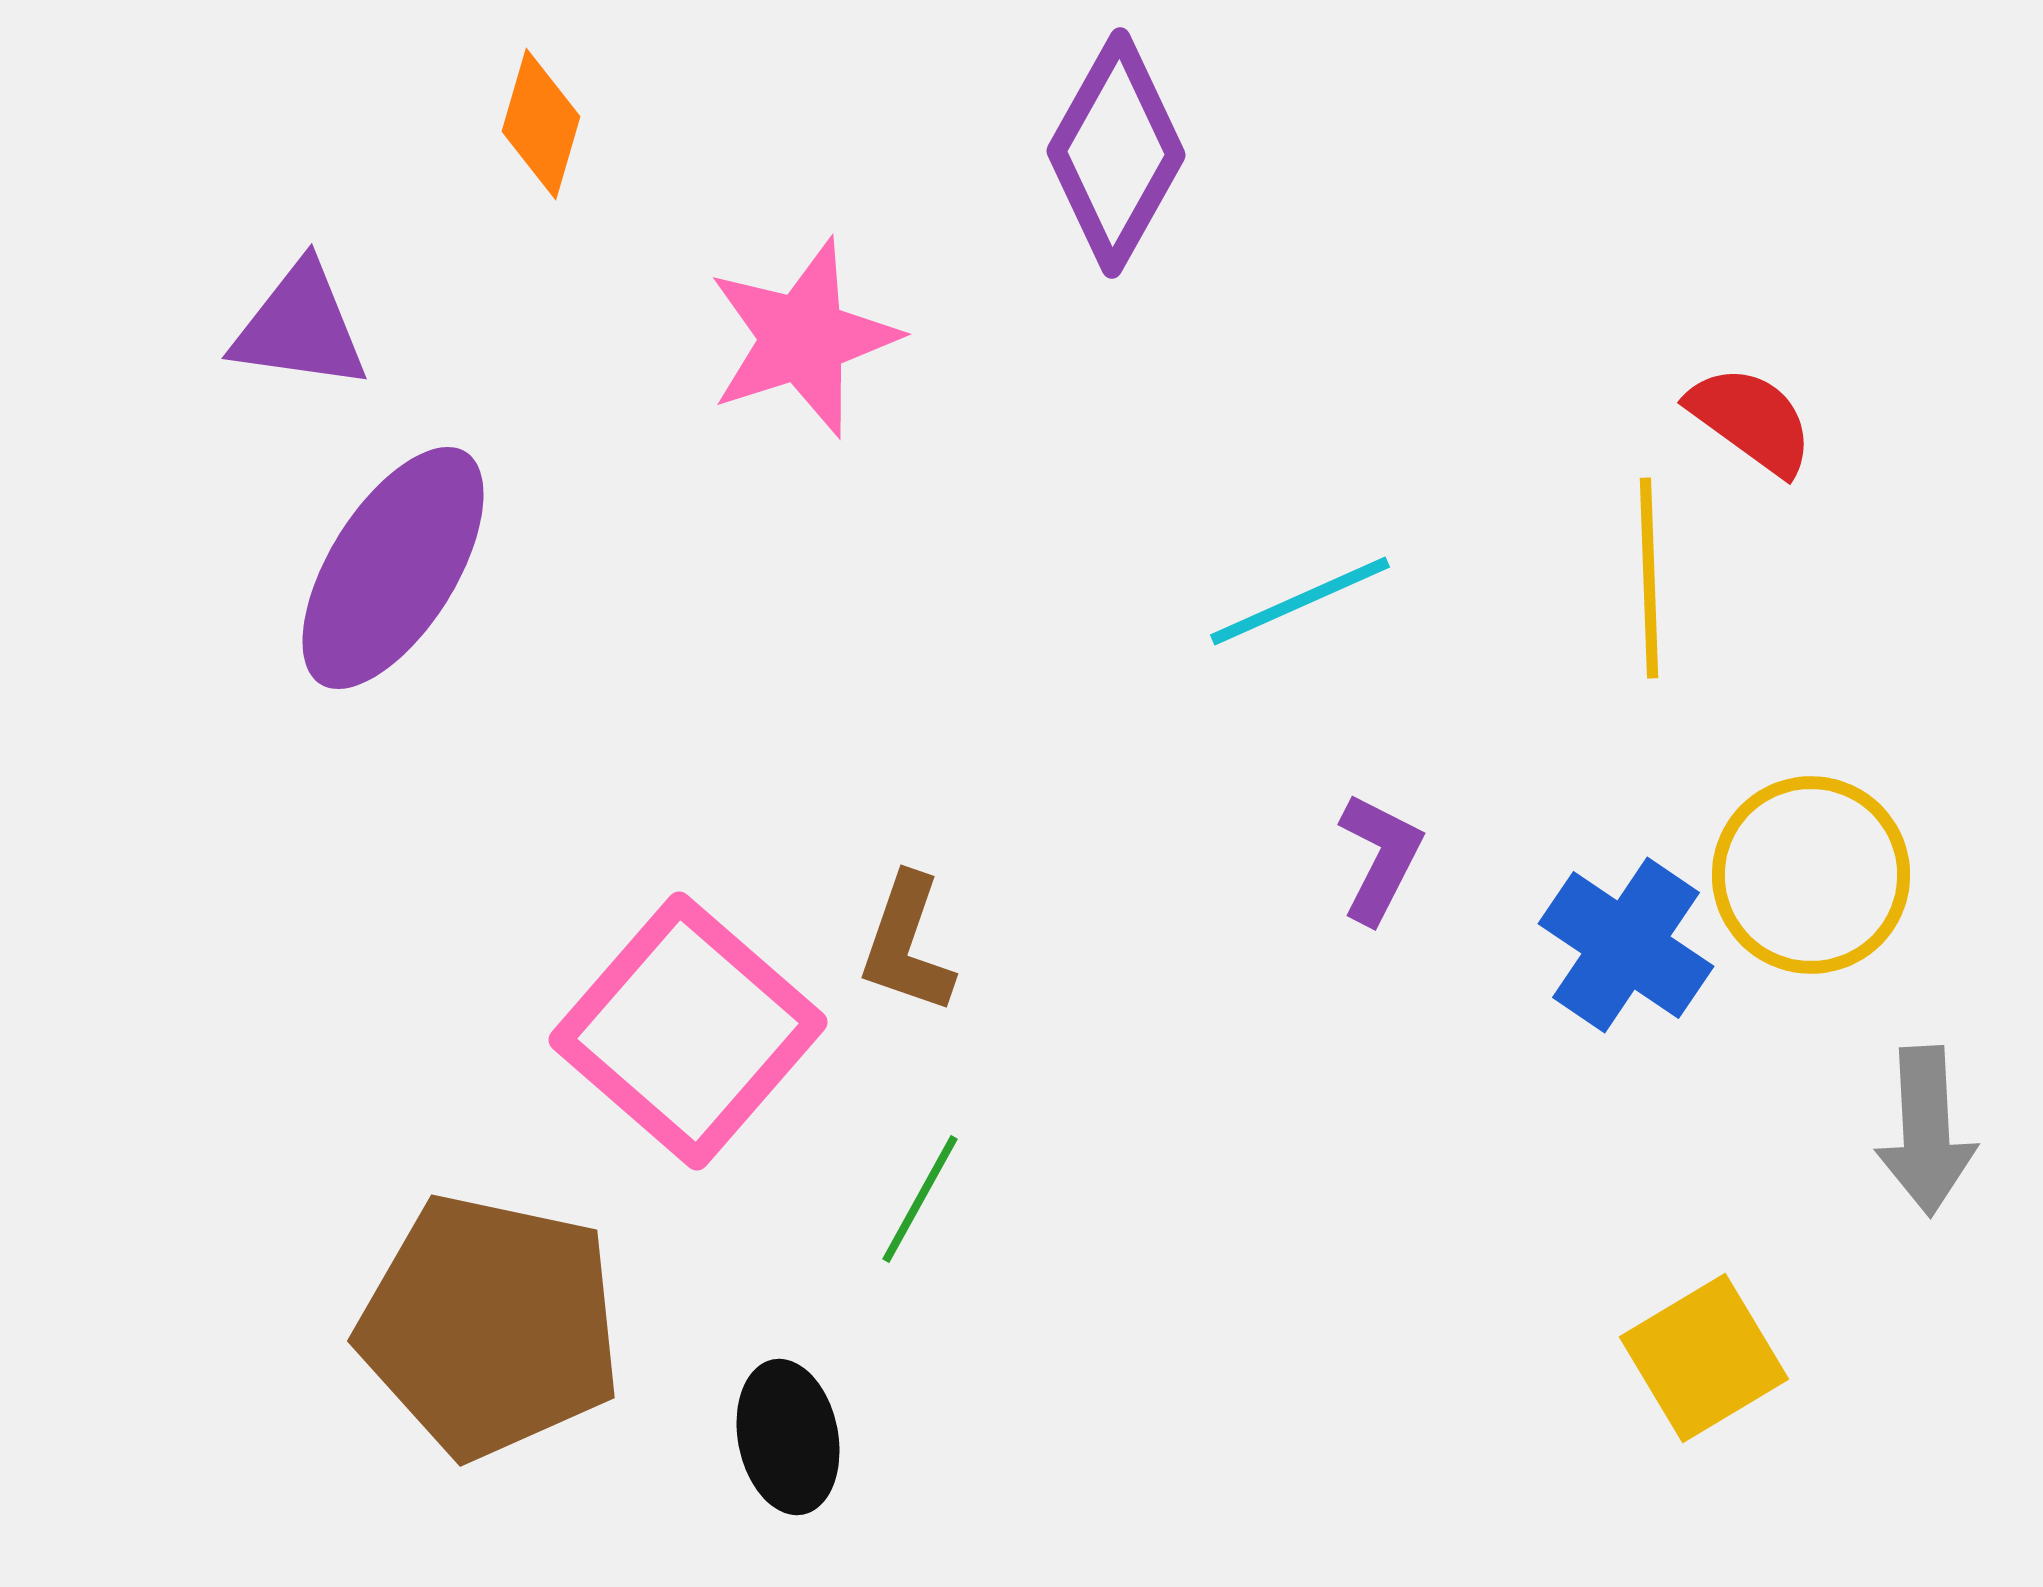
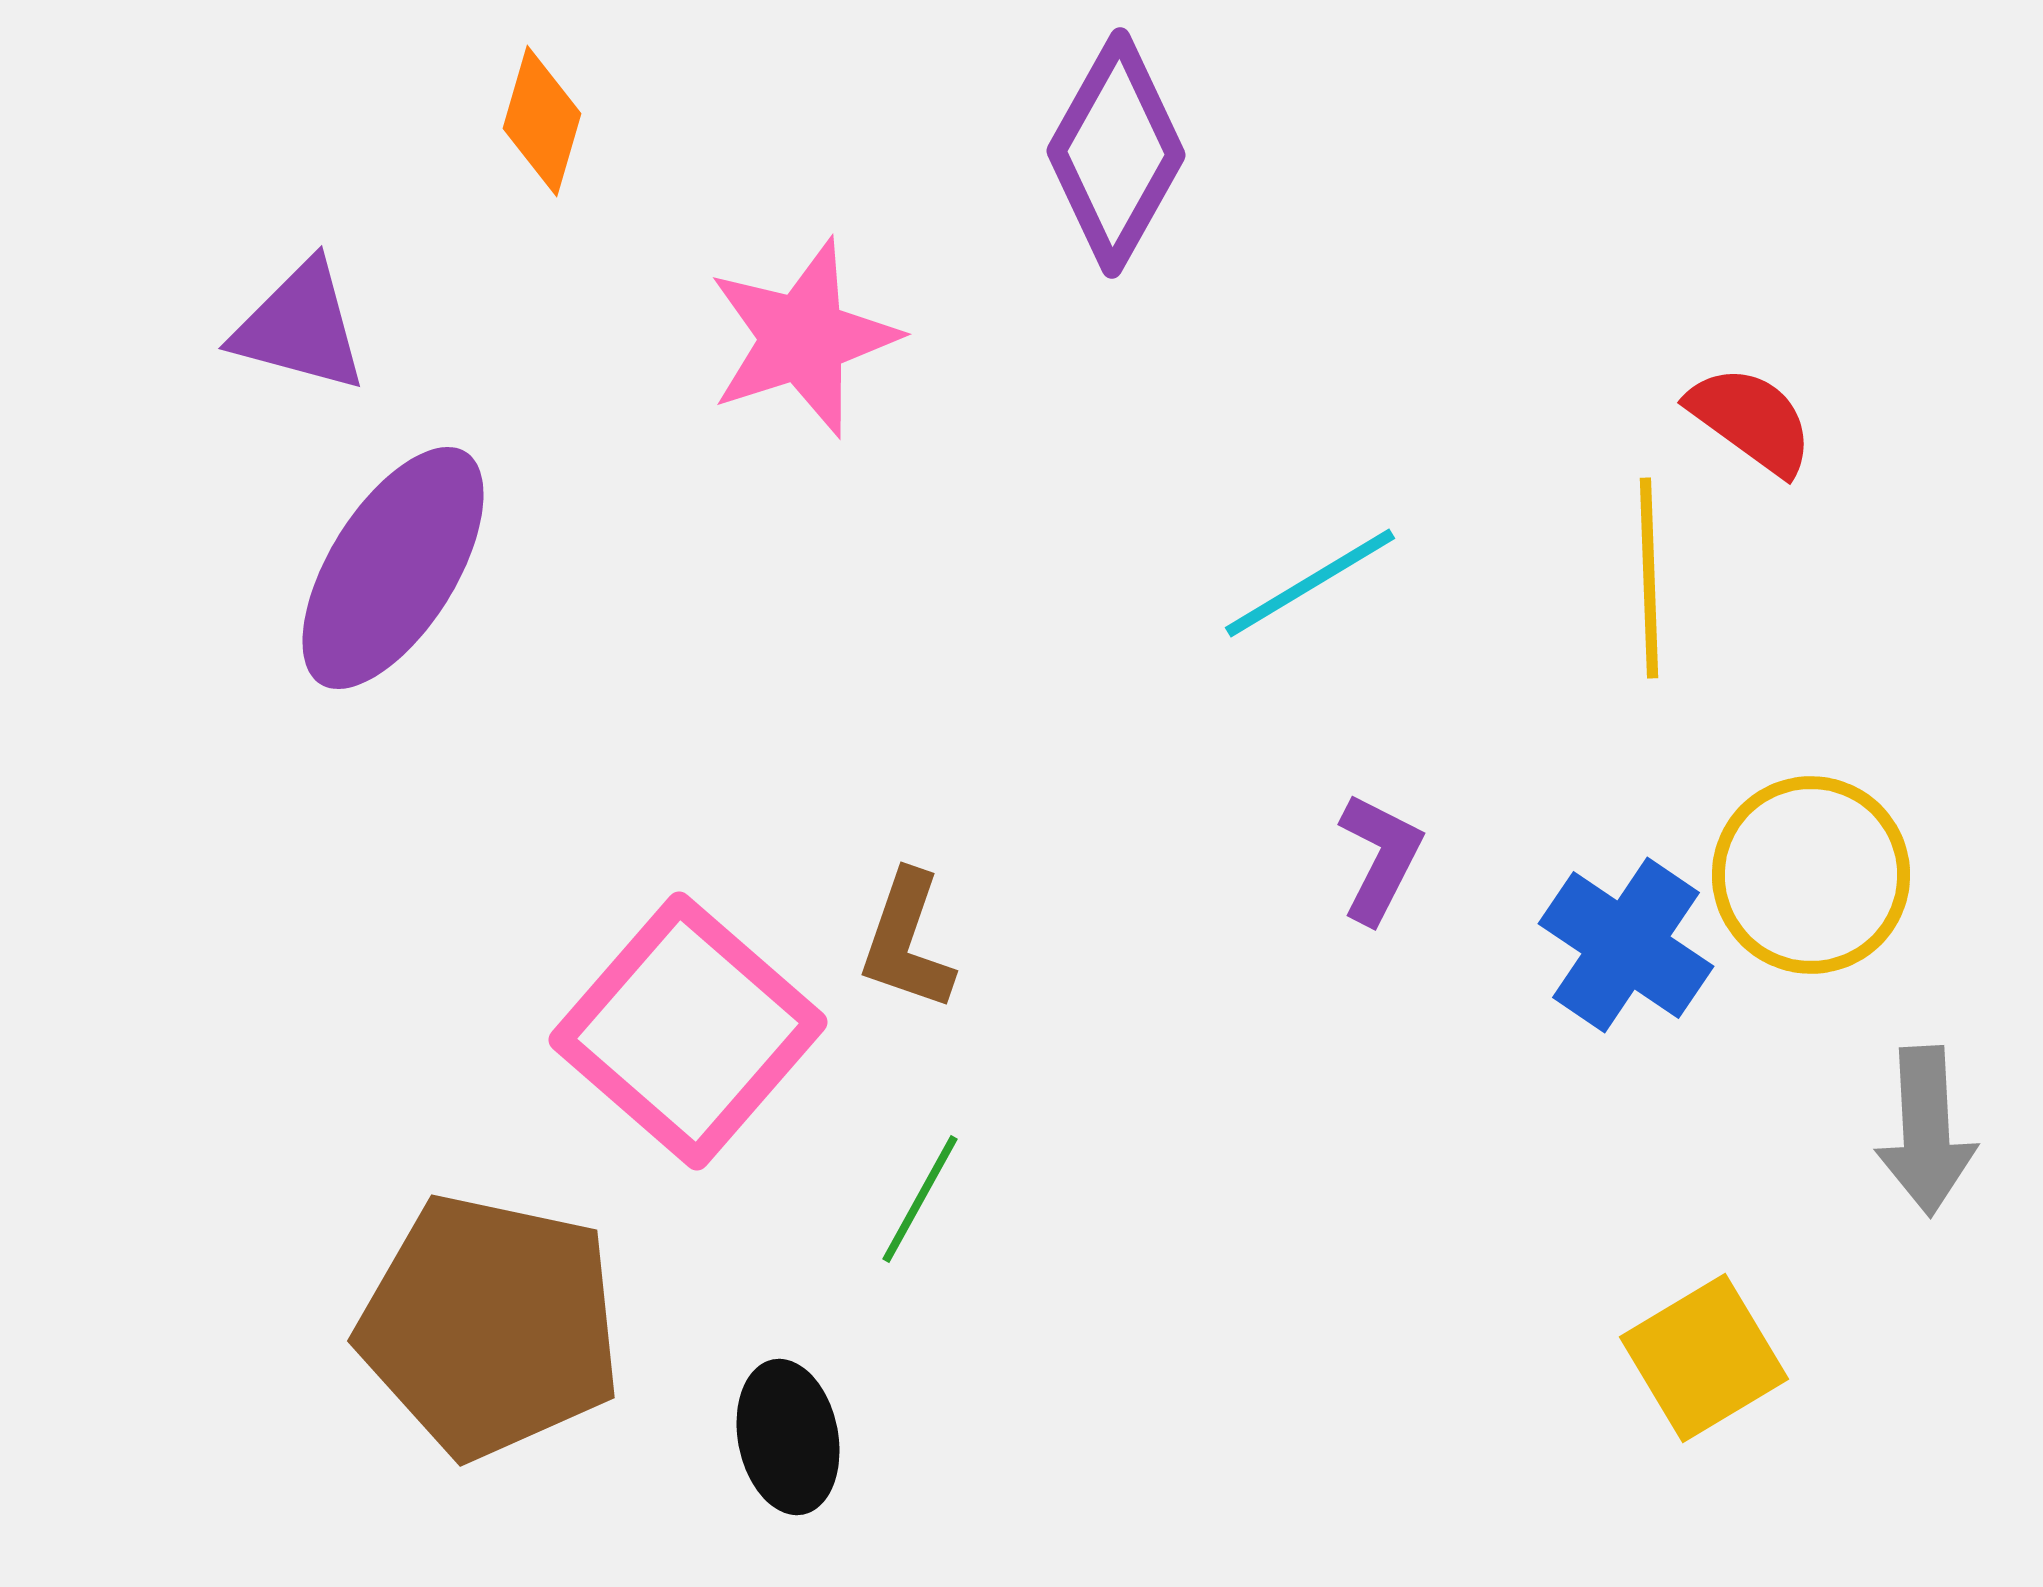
orange diamond: moved 1 px right, 3 px up
purple triangle: rotated 7 degrees clockwise
cyan line: moved 10 px right, 18 px up; rotated 7 degrees counterclockwise
brown L-shape: moved 3 px up
